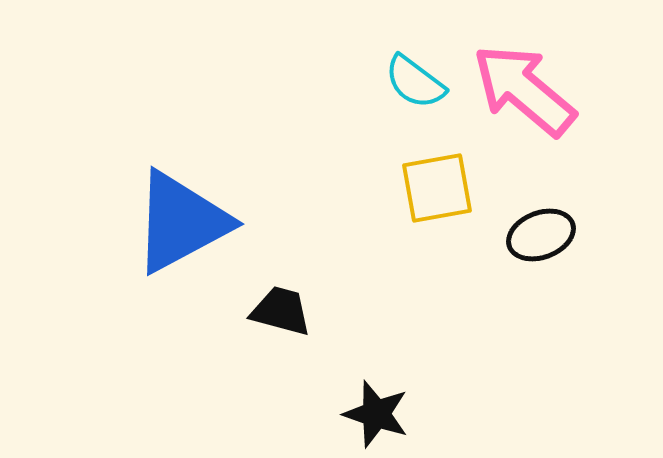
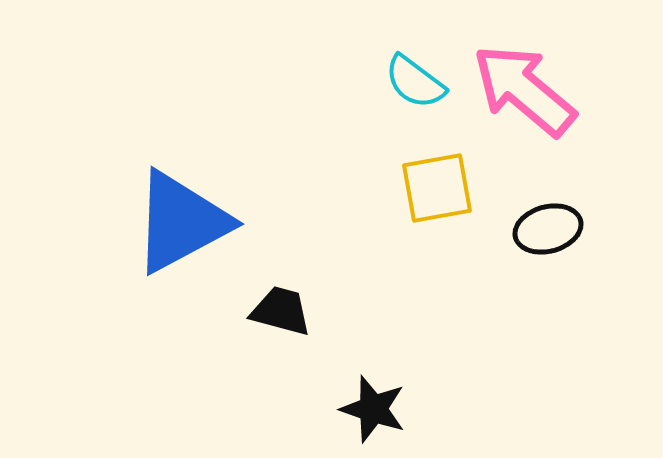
black ellipse: moved 7 px right, 6 px up; rotated 6 degrees clockwise
black star: moved 3 px left, 5 px up
